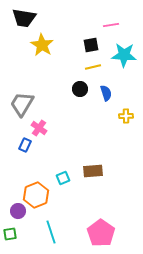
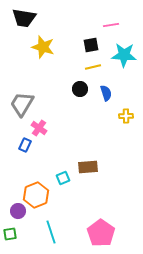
yellow star: moved 1 px right, 2 px down; rotated 15 degrees counterclockwise
brown rectangle: moved 5 px left, 4 px up
